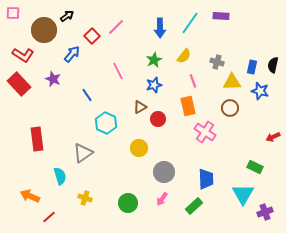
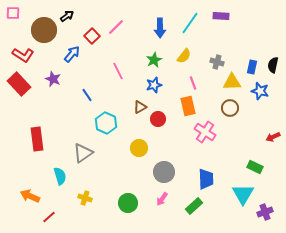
pink line at (193, 81): moved 2 px down
